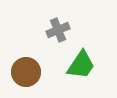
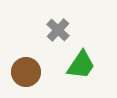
gray cross: rotated 25 degrees counterclockwise
